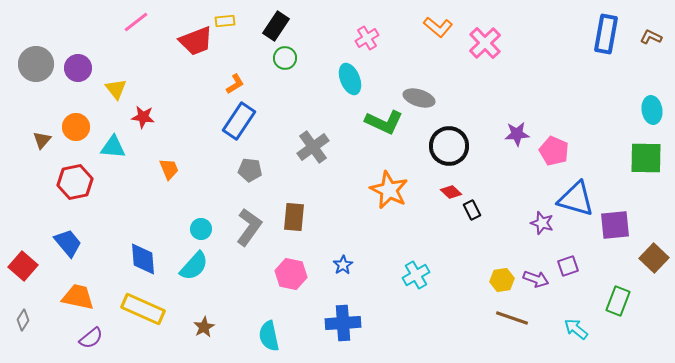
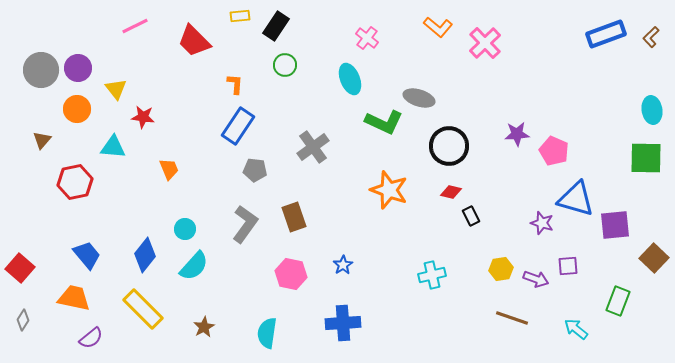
yellow rectangle at (225, 21): moved 15 px right, 5 px up
pink line at (136, 22): moved 1 px left, 4 px down; rotated 12 degrees clockwise
blue rectangle at (606, 34): rotated 60 degrees clockwise
brown L-shape at (651, 37): rotated 70 degrees counterclockwise
pink cross at (367, 38): rotated 20 degrees counterclockwise
red trapezoid at (196, 41): moved 2 px left; rotated 66 degrees clockwise
green circle at (285, 58): moved 7 px down
gray circle at (36, 64): moved 5 px right, 6 px down
orange L-shape at (235, 84): rotated 55 degrees counterclockwise
blue rectangle at (239, 121): moved 1 px left, 5 px down
orange circle at (76, 127): moved 1 px right, 18 px up
gray pentagon at (250, 170): moved 5 px right
orange star at (389, 190): rotated 6 degrees counterclockwise
red diamond at (451, 192): rotated 30 degrees counterclockwise
black rectangle at (472, 210): moved 1 px left, 6 px down
brown rectangle at (294, 217): rotated 24 degrees counterclockwise
gray L-shape at (249, 227): moved 4 px left, 3 px up
cyan circle at (201, 229): moved 16 px left
blue trapezoid at (68, 243): moved 19 px right, 12 px down
blue diamond at (143, 259): moved 2 px right, 4 px up; rotated 44 degrees clockwise
red square at (23, 266): moved 3 px left, 2 px down
purple square at (568, 266): rotated 15 degrees clockwise
cyan cross at (416, 275): moved 16 px right; rotated 16 degrees clockwise
yellow hexagon at (502, 280): moved 1 px left, 11 px up
orange trapezoid at (78, 297): moved 4 px left, 1 px down
yellow rectangle at (143, 309): rotated 21 degrees clockwise
cyan semicircle at (269, 336): moved 2 px left, 3 px up; rotated 20 degrees clockwise
